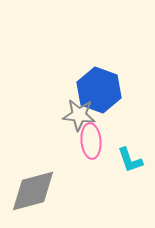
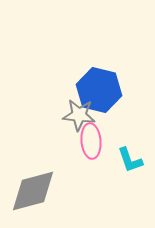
blue hexagon: rotated 6 degrees counterclockwise
